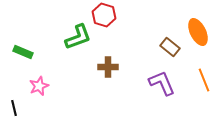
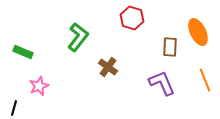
red hexagon: moved 28 px right, 3 px down
green L-shape: rotated 32 degrees counterclockwise
brown rectangle: rotated 54 degrees clockwise
brown cross: rotated 36 degrees clockwise
orange line: moved 1 px right
black line: rotated 28 degrees clockwise
